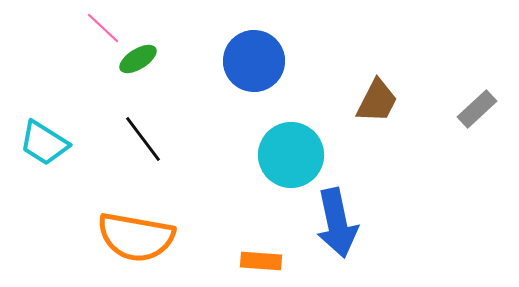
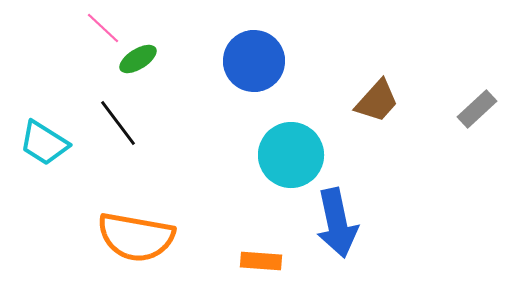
brown trapezoid: rotated 15 degrees clockwise
black line: moved 25 px left, 16 px up
